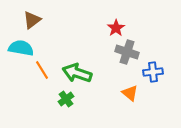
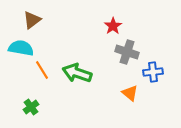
red star: moved 3 px left, 2 px up
green cross: moved 35 px left, 8 px down
